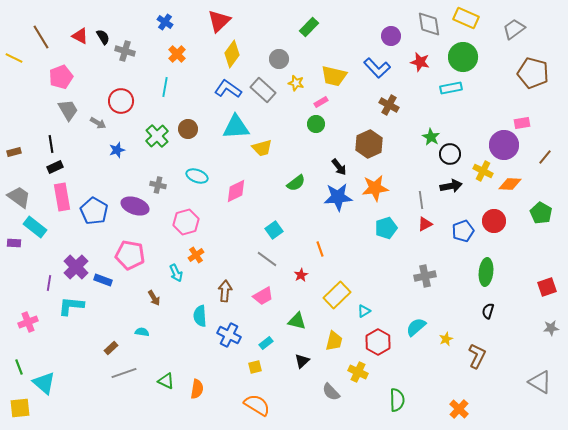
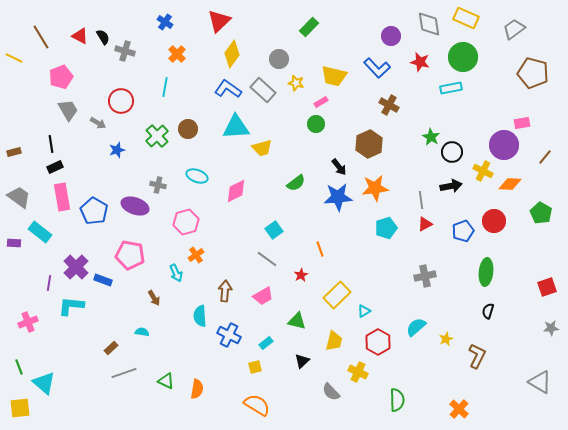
black circle at (450, 154): moved 2 px right, 2 px up
cyan rectangle at (35, 227): moved 5 px right, 5 px down
